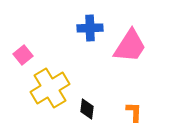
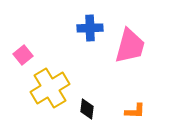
pink trapezoid: rotated 18 degrees counterclockwise
orange L-shape: moved 1 px right, 1 px up; rotated 90 degrees clockwise
